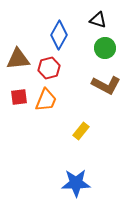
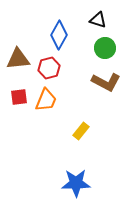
brown L-shape: moved 3 px up
